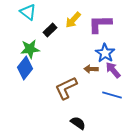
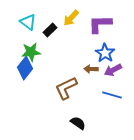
cyan triangle: moved 10 px down
yellow arrow: moved 2 px left, 2 px up
green star: moved 1 px right, 3 px down
purple arrow: rotated 78 degrees counterclockwise
